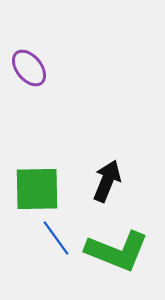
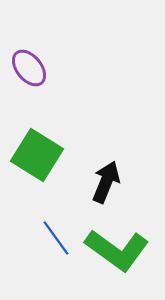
black arrow: moved 1 px left, 1 px down
green square: moved 34 px up; rotated 33 degrees clockwise
green L-shape: moved 1 px up; rotated 14 degrees clockwise
